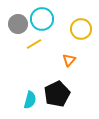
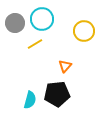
gray circle: moved 3 px left, 1 px up
yellow circle: moved 3 px right, 2 px down
yellow line: moved 1 px right
orange triangle: moved 4 px left, 6 px down
black pentagon: rotated 20 degrees clockwise
